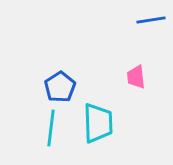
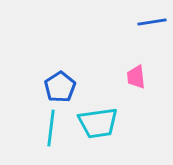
blue line: moved 1 px right, 2 px down
cyan trapezoid: rotated 84 degrees clockwise
